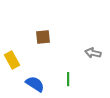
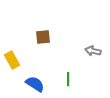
gray arrow: moved 2 px up
